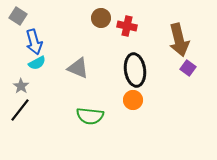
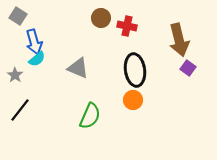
cyan semicircle: moved 4 px up; rotated 12 degrees counterclockwise
gray star: moved 6 px left, 11 px up
green semicircle: rotated 72 degrees counterclockwise
